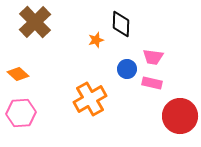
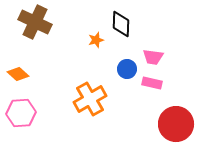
brown cross: rotated 20 degrees counterclockwise
red circle: moved 4 px left, 8 px down
